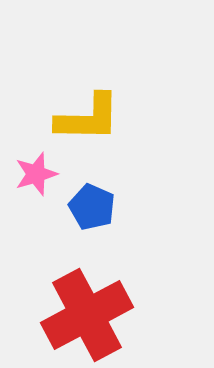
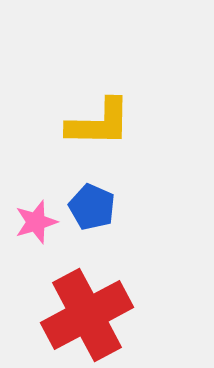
yellow L-shape: moved 11 px right, 5 px down
pink star: moved 48 px down
